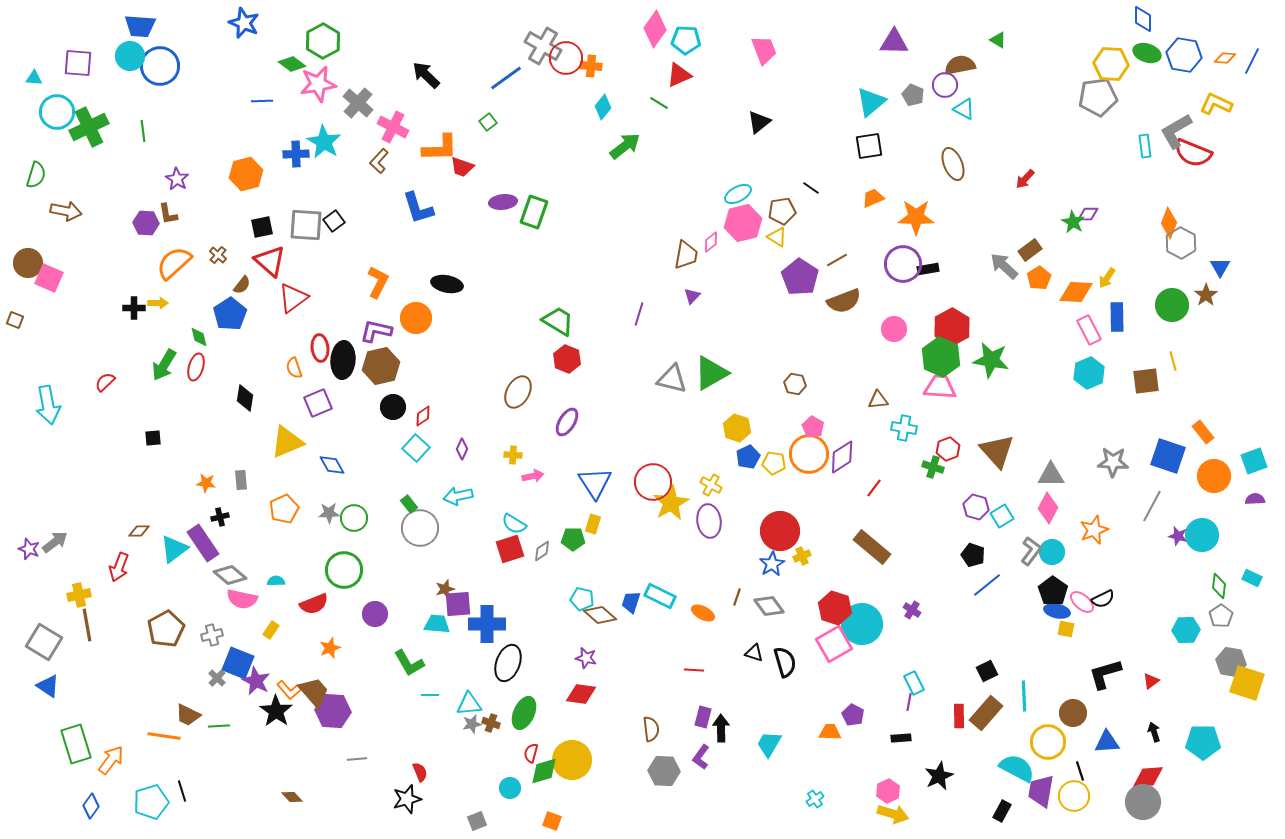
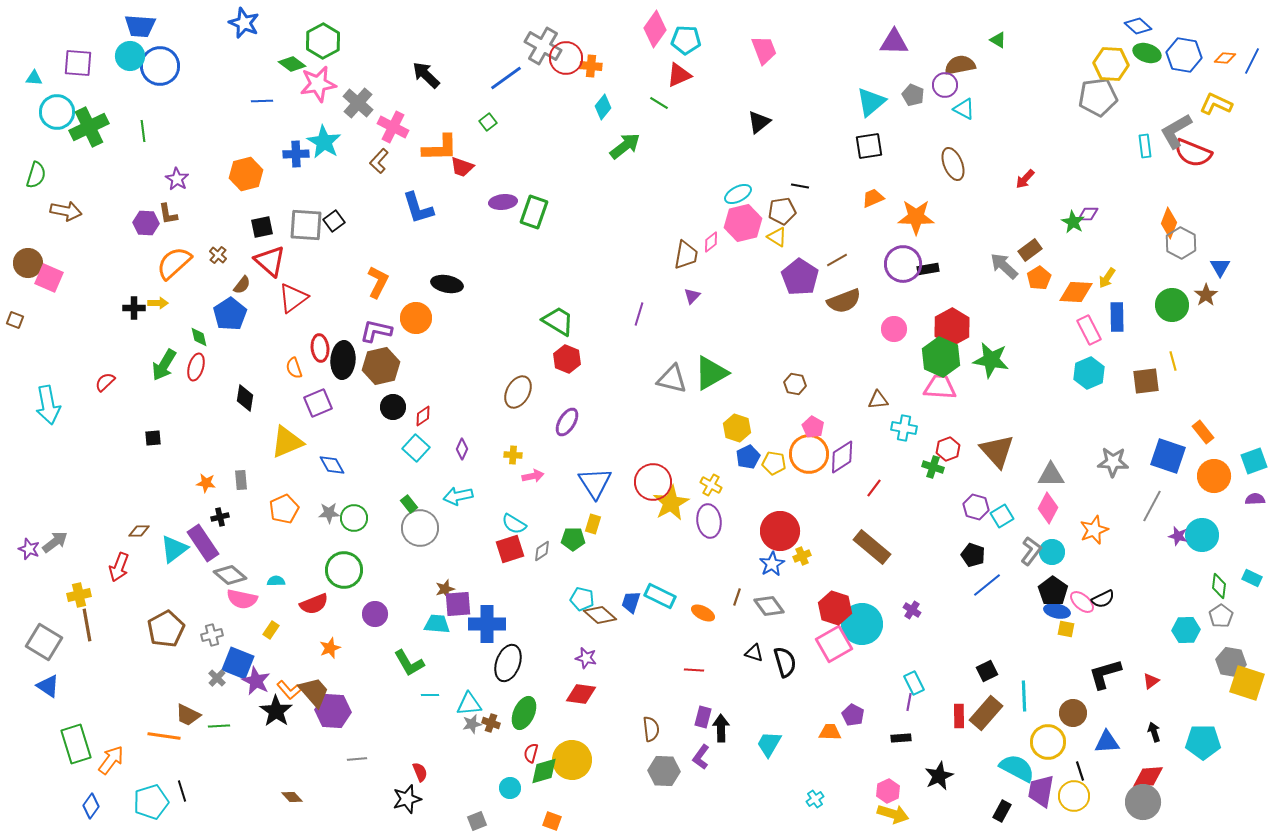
blue diamond at (1143, 19): moved 5 px left, 7 px down; rotated 48 degrees counterclockwise
black line at (811, 188): moved 11 px left, 2 px up; rotated 24 degrees counterclockwise
